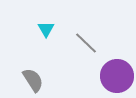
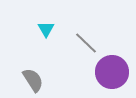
purple circle: moved 5 px left, 4 px up
